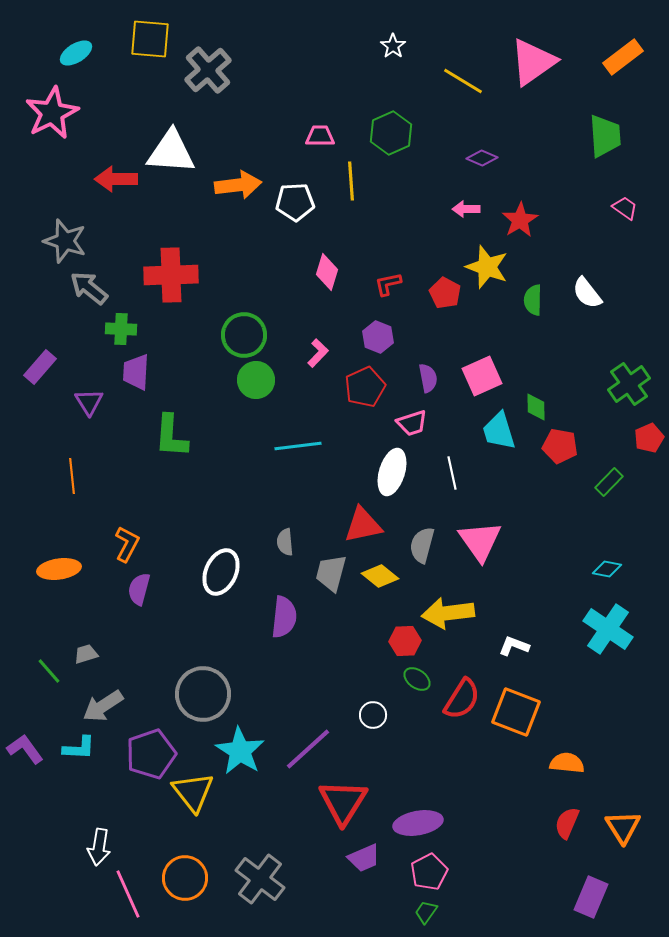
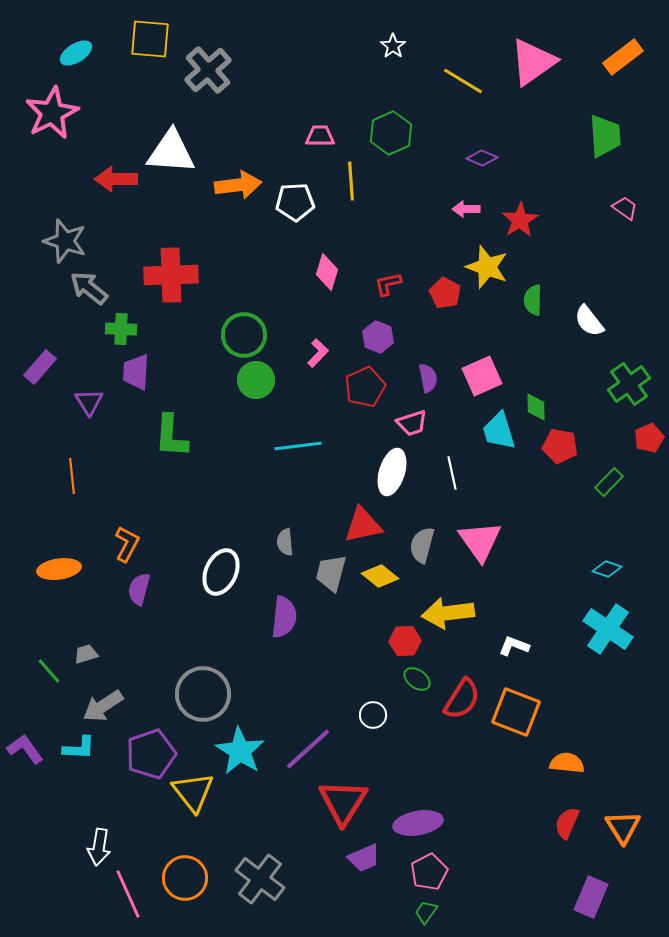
white semicircle at (587, 293): moved 2 px right, 28 px down
cyan diamond at (607, 569): rotated 8 degrees clockwise
